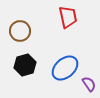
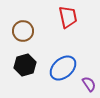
brown circle: moved 3 px right
blue ellipse: moved 2 px left
